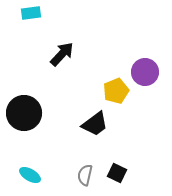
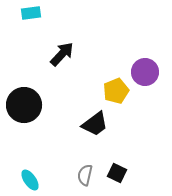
black circle: moved 8 px up
cyan ellipse: moved 5 px down; rotated 25 degrees clockwise
